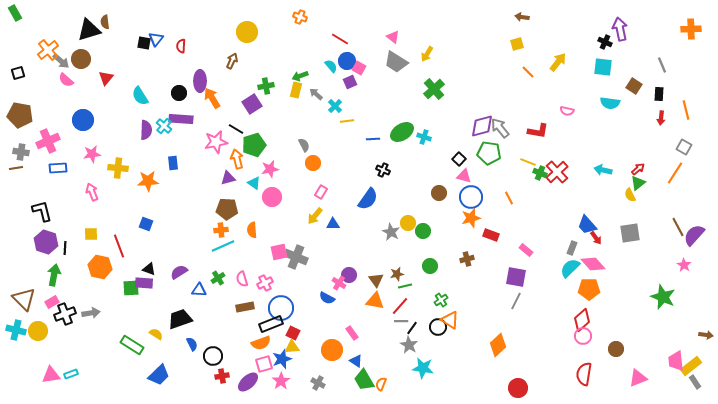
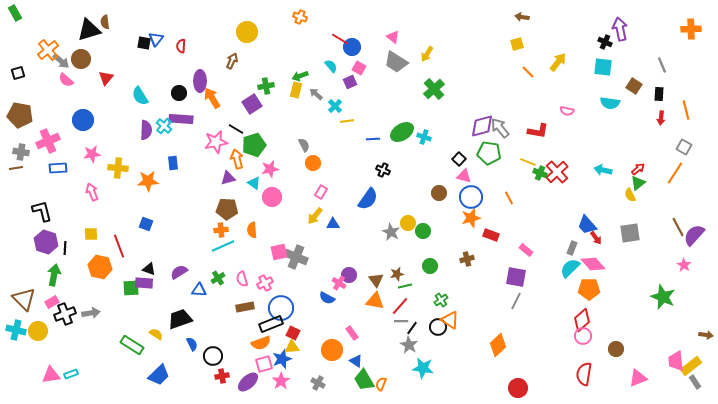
blue circle at (347, 61): moved 5 px right, 14 px up
